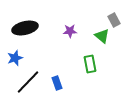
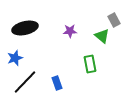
black line: moved 3 px left
